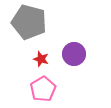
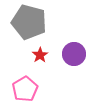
red star: moved 1 px left, 4 px up; rotated 21 degrees clockwise
pink pentagon: moved 18 px left
